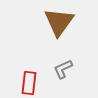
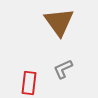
brown triangle: rotated 12 degrees counterclockwise
